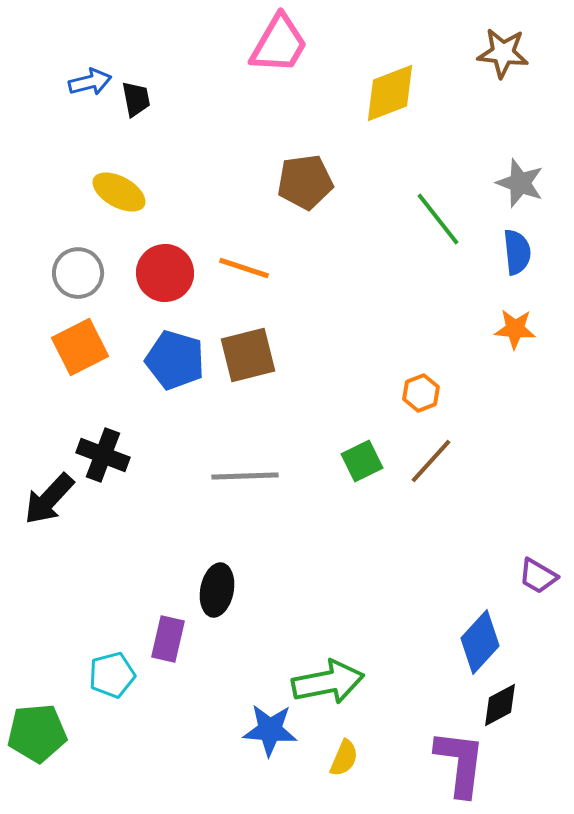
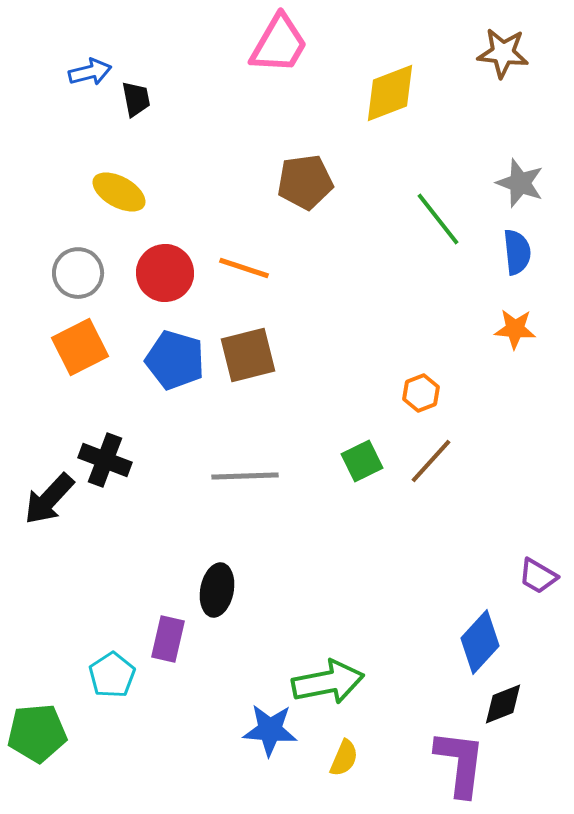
blue arrow: moved 10 px up
black cross: moved 2 px right, 5 px down
cyan pentagon: rotated 18 degrees counterclockwise
black diamond: moved 3 px right, 1 px up; rotated 6 degrees clockwise
